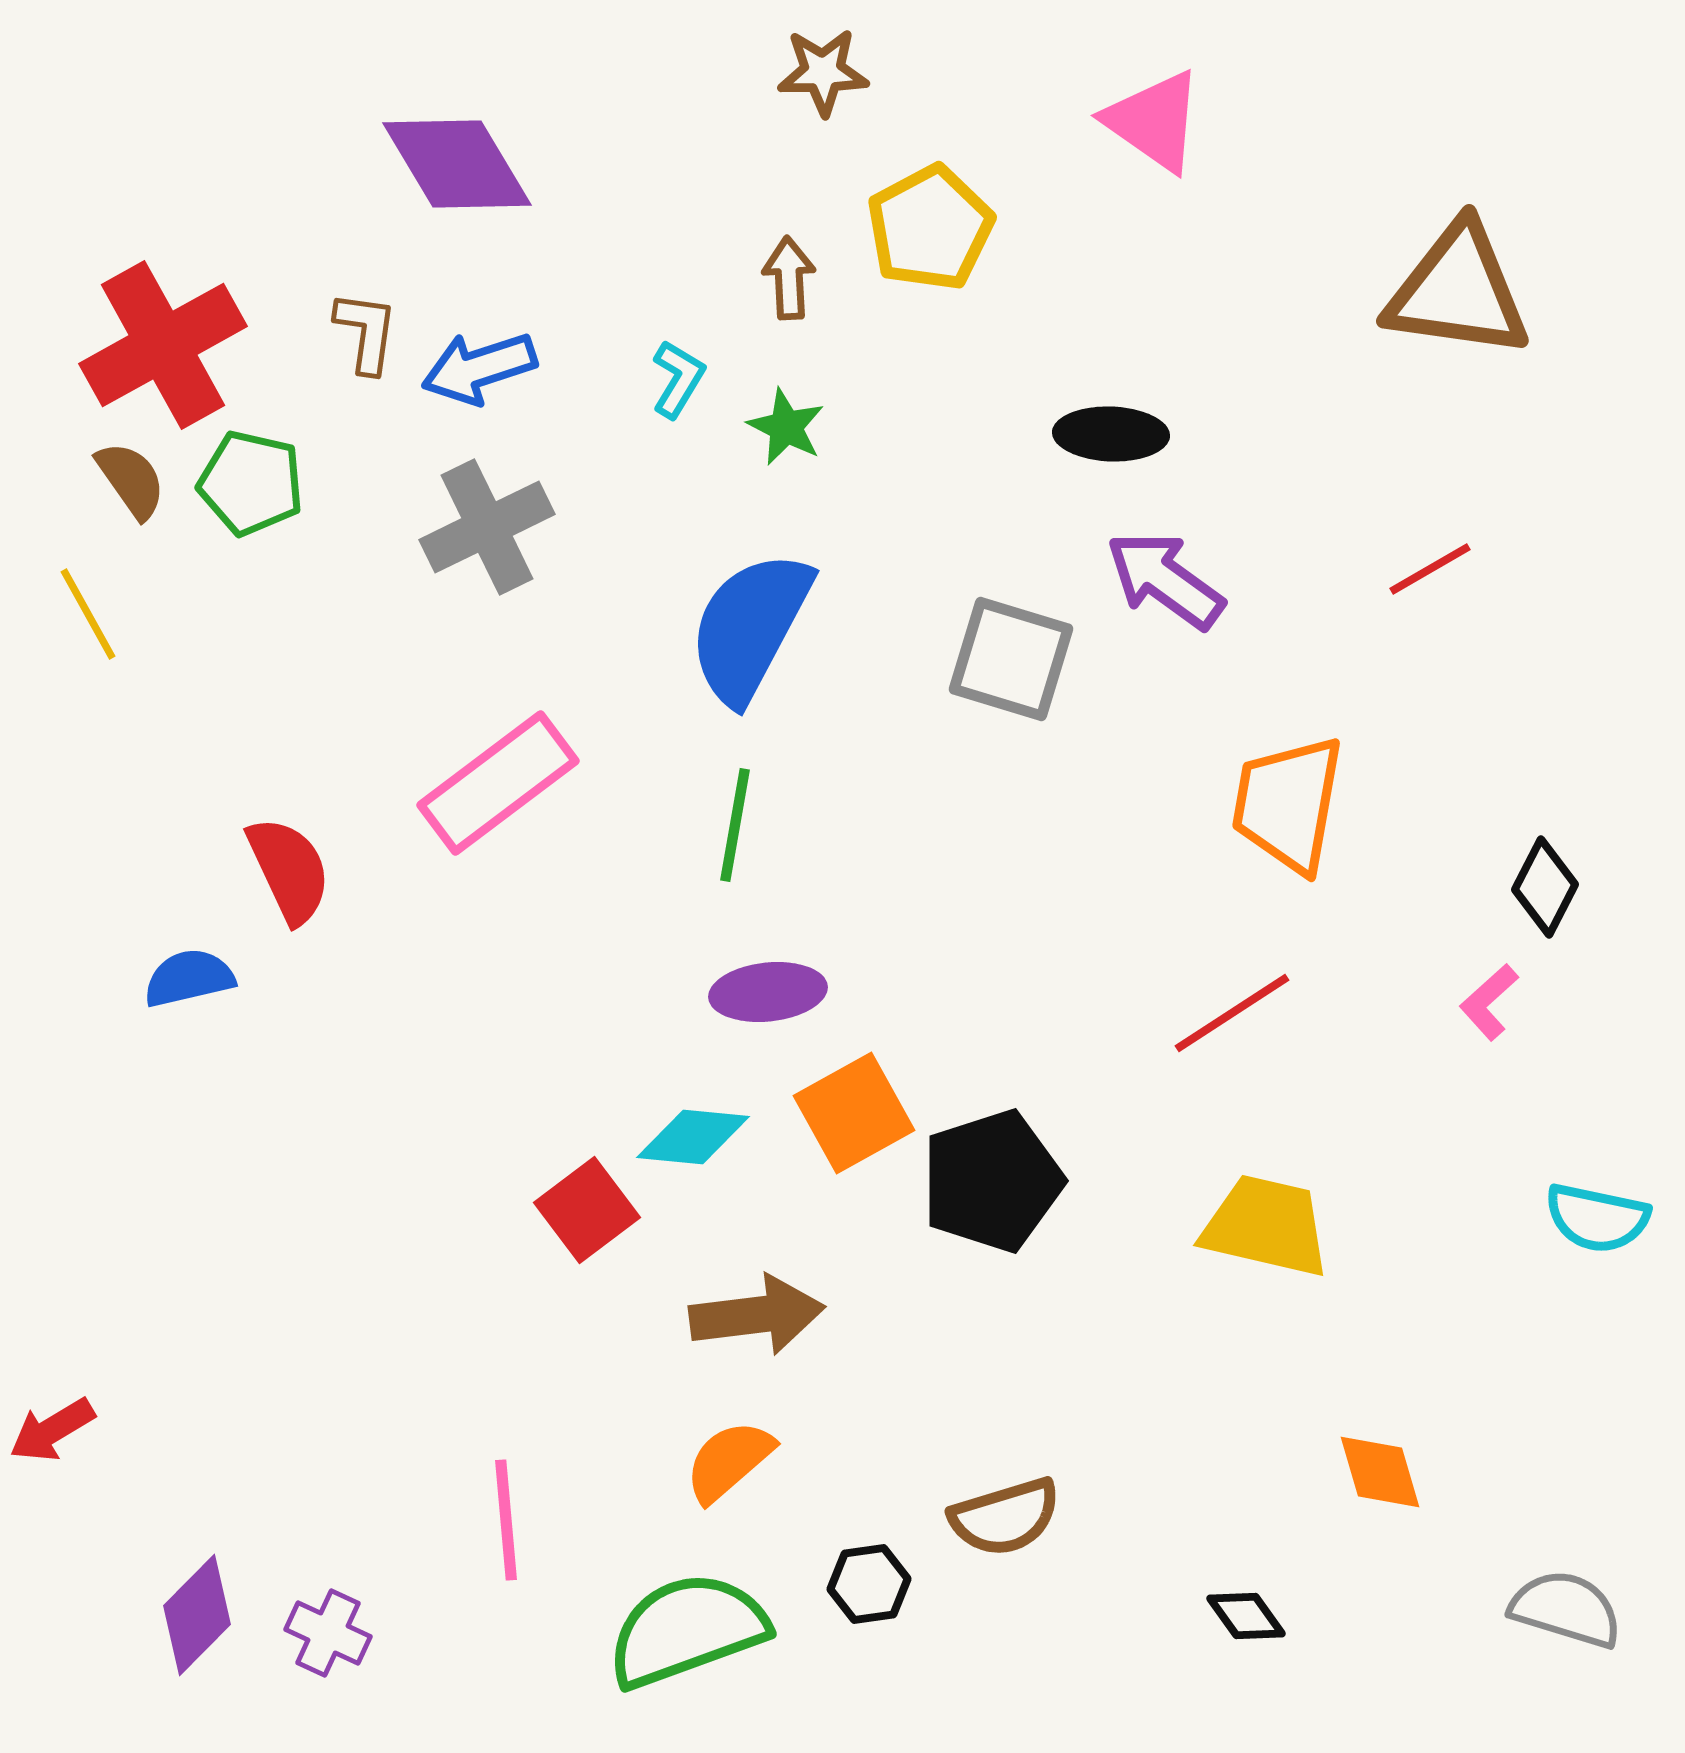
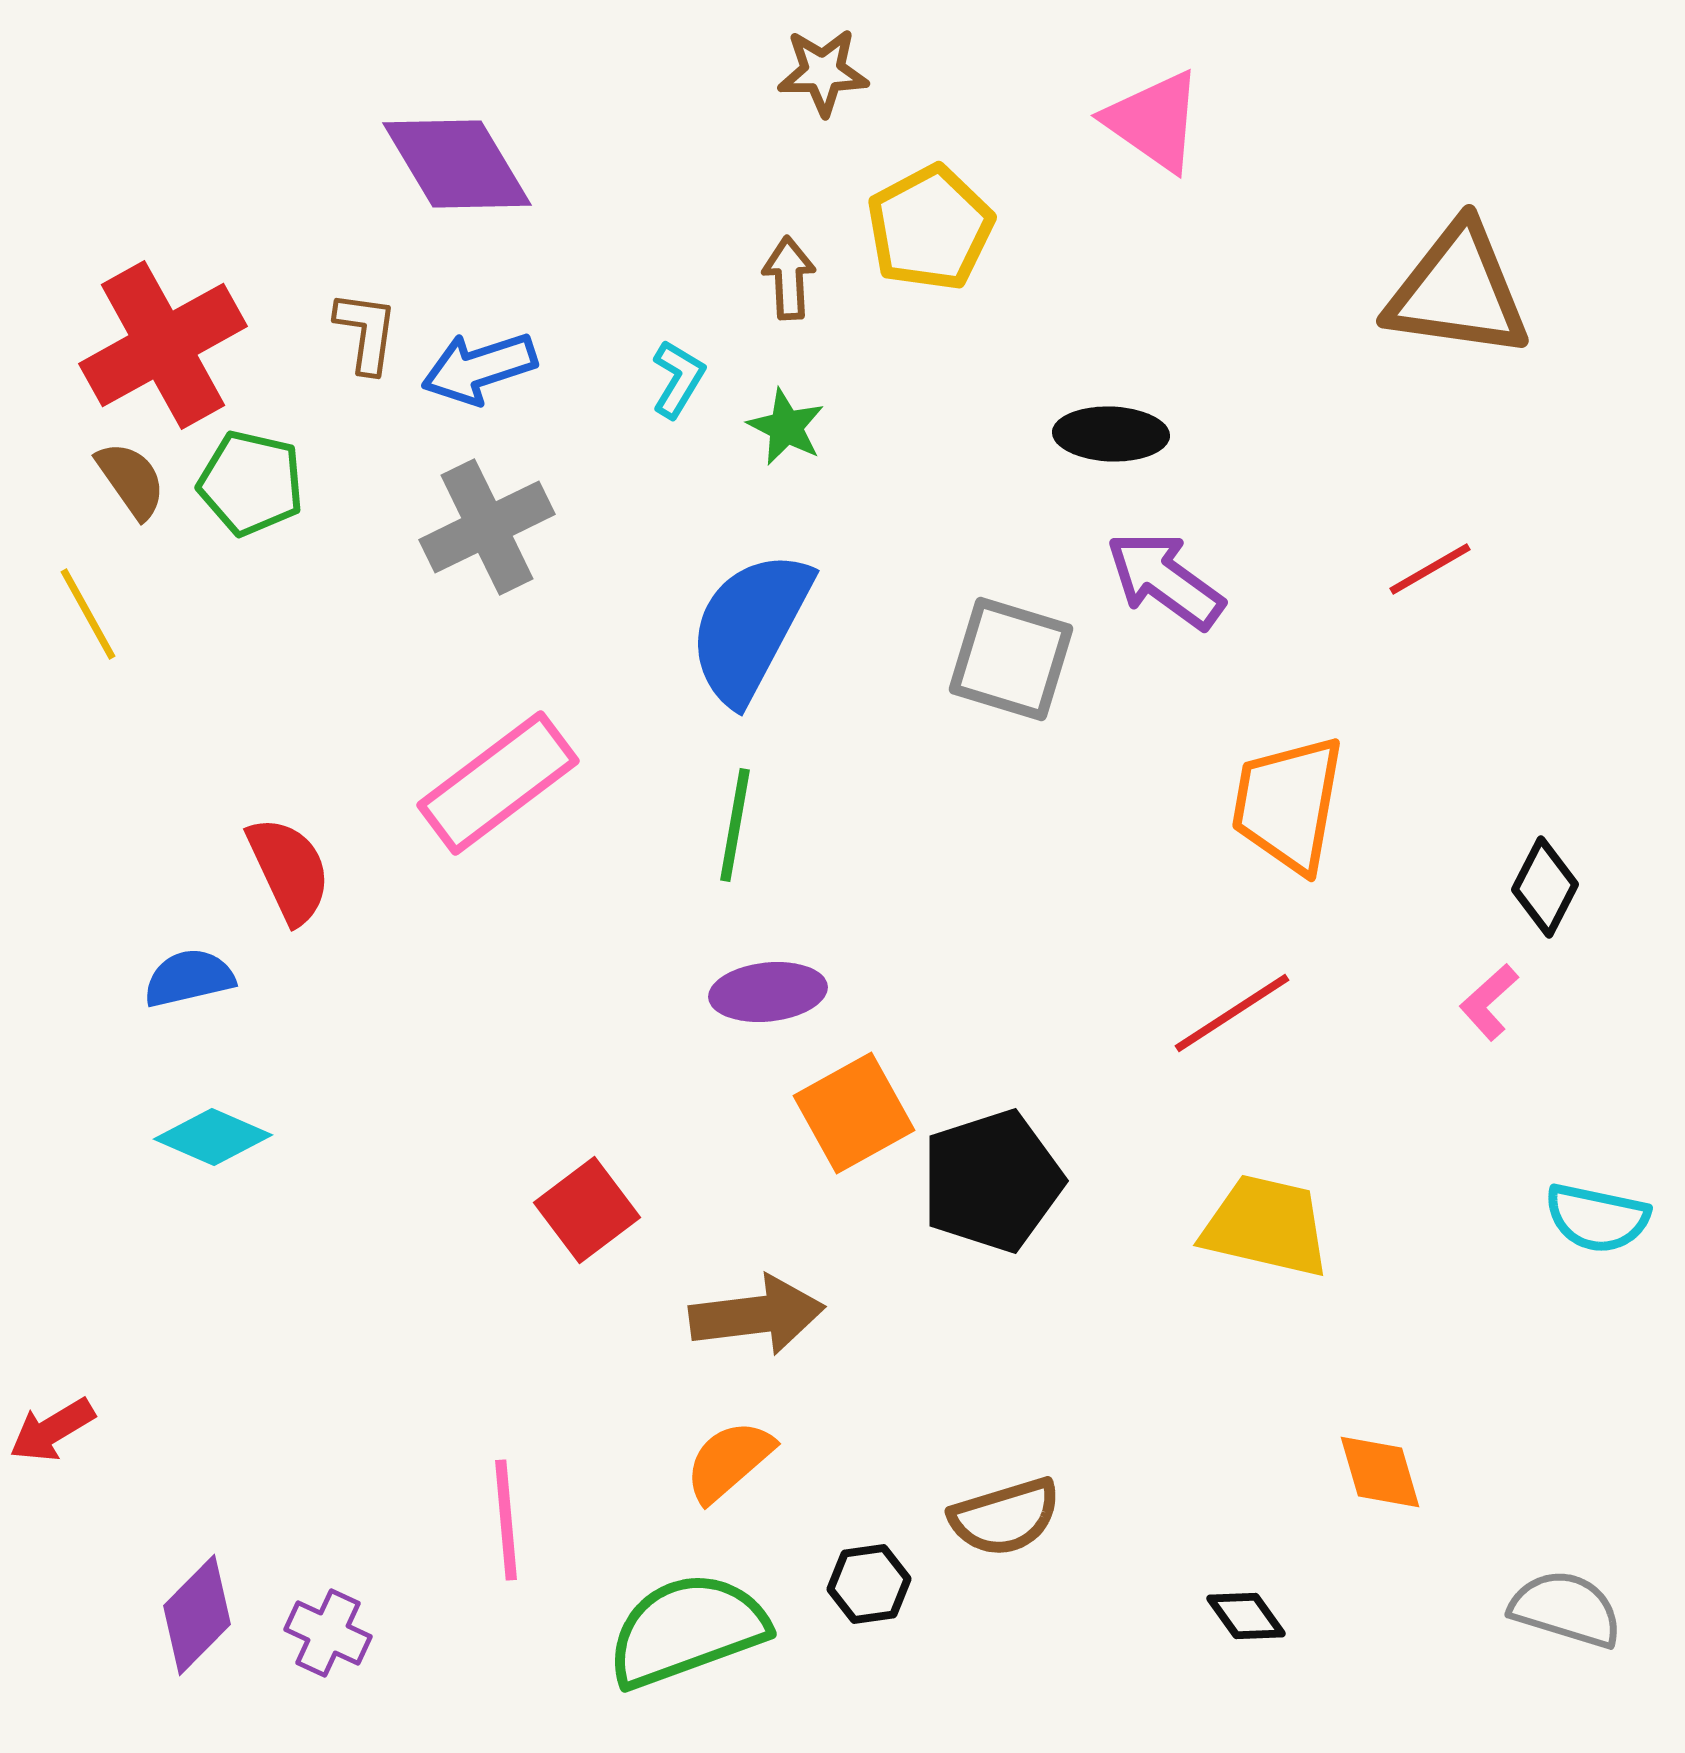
cyan diamond at (693, 1137): moved 480 px left; rotated 18 degrees clockwise
